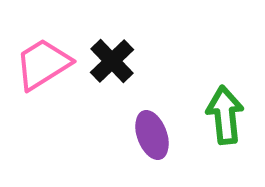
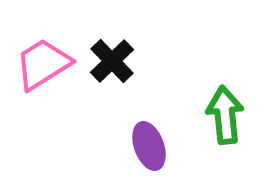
purple ellipse: moved 3 px left, 11 px down
